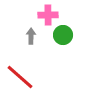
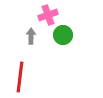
pink cross: rotated 18 degrees counterclockwise
red line: rotated 56 degrees clockwise
